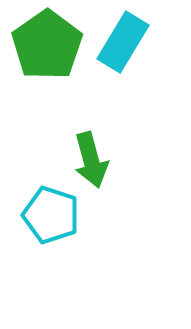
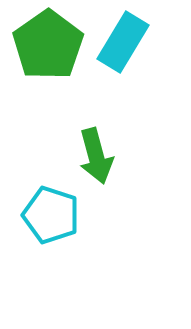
green pentagon: moved 1 px right
green arrow: moved 5 px right, 4 px up
